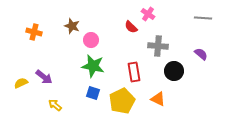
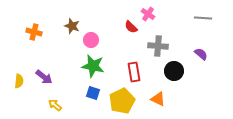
yellow semicircle: moved 2 px left, 2 px up; rotated 120 degrees clockwise
